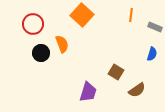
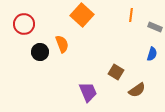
red circle: moved 9 px left
black circle: moved 1 px left, 1 px up
purple trapezoid: rotated 40 degrees counterclockwise
